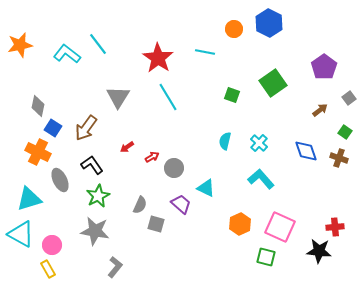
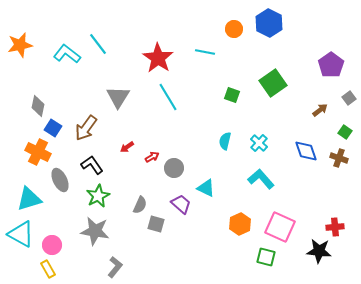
purple pentagon at (324, 67): moved 7 px right, 2 px up
